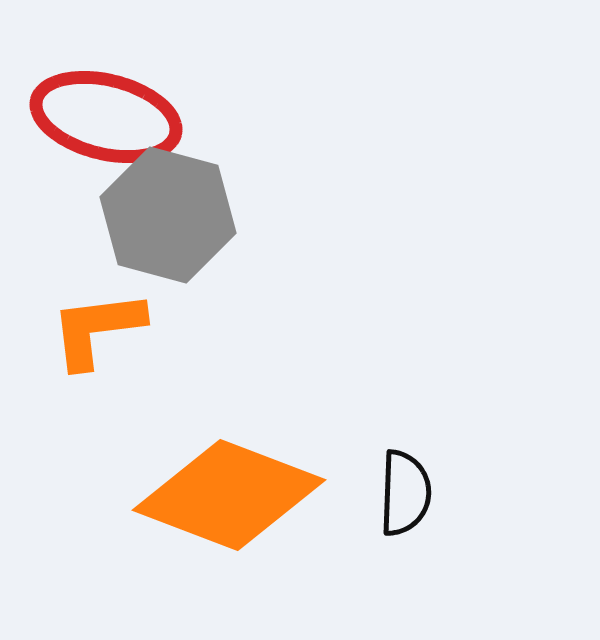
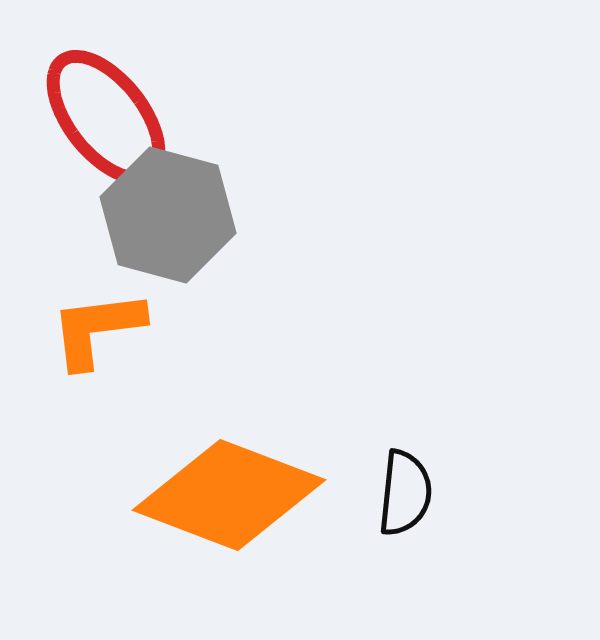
red ellipse: rotated 38 degrees clockwise
black semicircle: rotated 4 degrees clockwise
